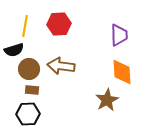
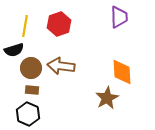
red hexagon: rotated 15 degrees counterclockwise
purple trapezoid: moved 18 px up
brown circle: moved 2 px right, 1 px up
brown star: moved 2 px up
black hexagon: rotated 25 degrees clockwise
